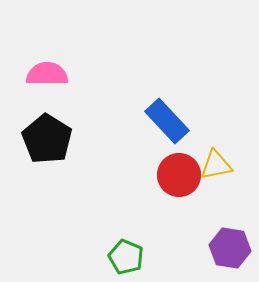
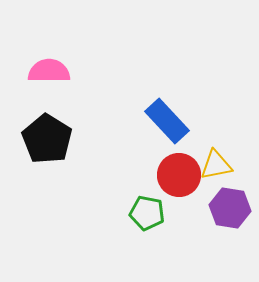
pink semicircle: moved 2 px right, 3 px up
purple hexagon: moved 40 px up
green pentagon: moved 21 px right, 44 px up; rotated 12 degrees counterclockwise
